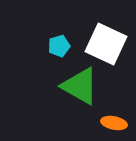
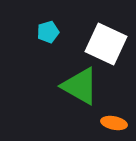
cyan pentagon: moved 11 px left, 14 px up
